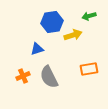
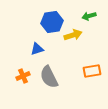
orange rectangle: moved 3 px right, 2 px down
